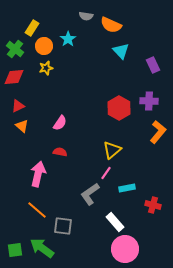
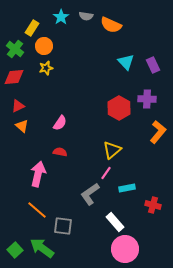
cyan star: moved 7 px left, 22 px up
cyan triangle: moved 5 px right, 11 px down
purple cross: moved 2 px left, 2 px up
green square: rotated 35 degrees counterclockwise
